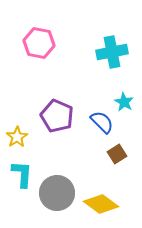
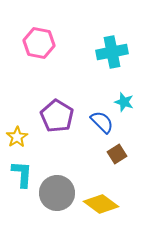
cyan star: rotated 12 degrees counterclockwise
purple pentagon: rotated 8 degrees clockwise
